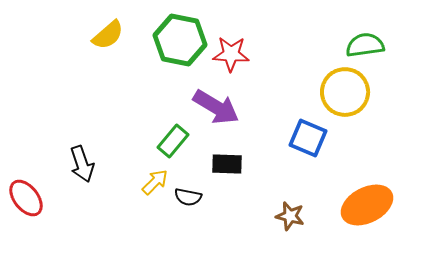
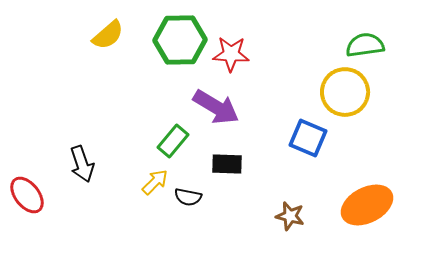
green hexagon: rotated 12 degrees counterclockwise
red ellipse: moved 1 px right, 3 px up
